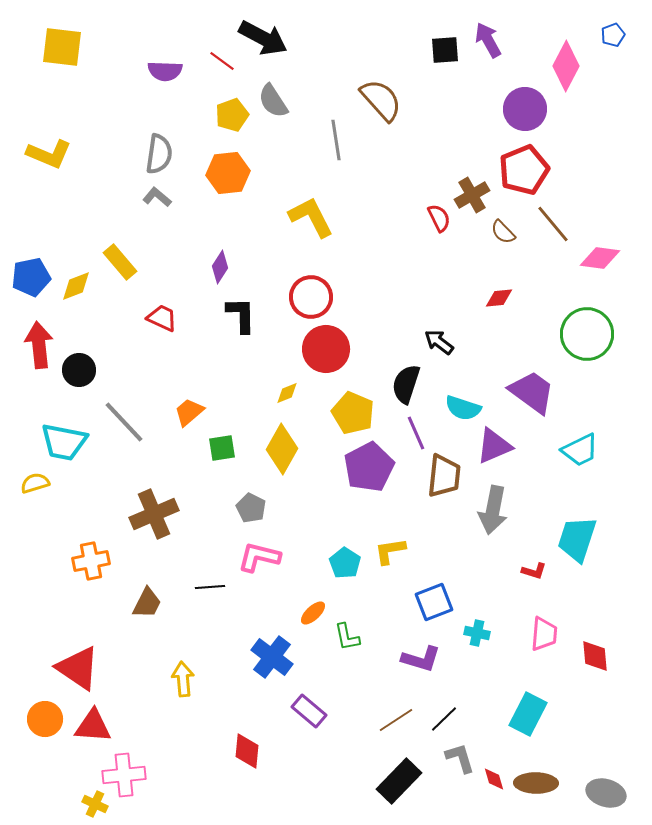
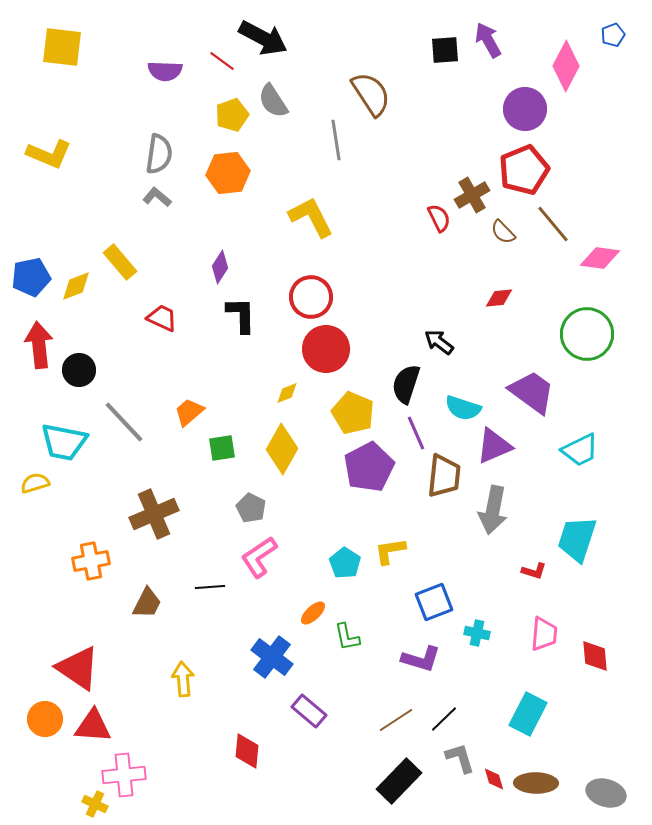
brown semicircle at (381, 100): moved 10 px left, 6 px up; rotated 9 degrees clockwise
pink L-shape at (259, 557): rotated 48 degrees counterclockwise
